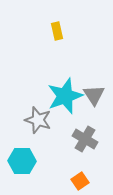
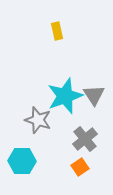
gray cross: rotated 20 degrees clockwise
orange square: moved 14 px up
